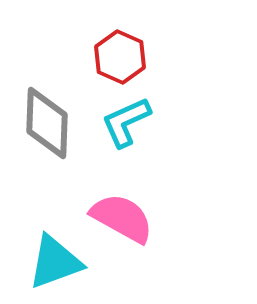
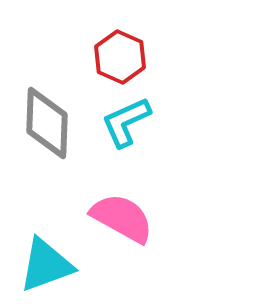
cyan triangle: moved 9 px left, 3 px down
